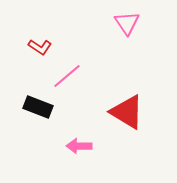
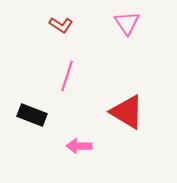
red L-shape: moved 21 px right, 22 px up
pink line: rotated 32 degrees counterclockwise
black rectangle: moved 6 px left, 8 px down
